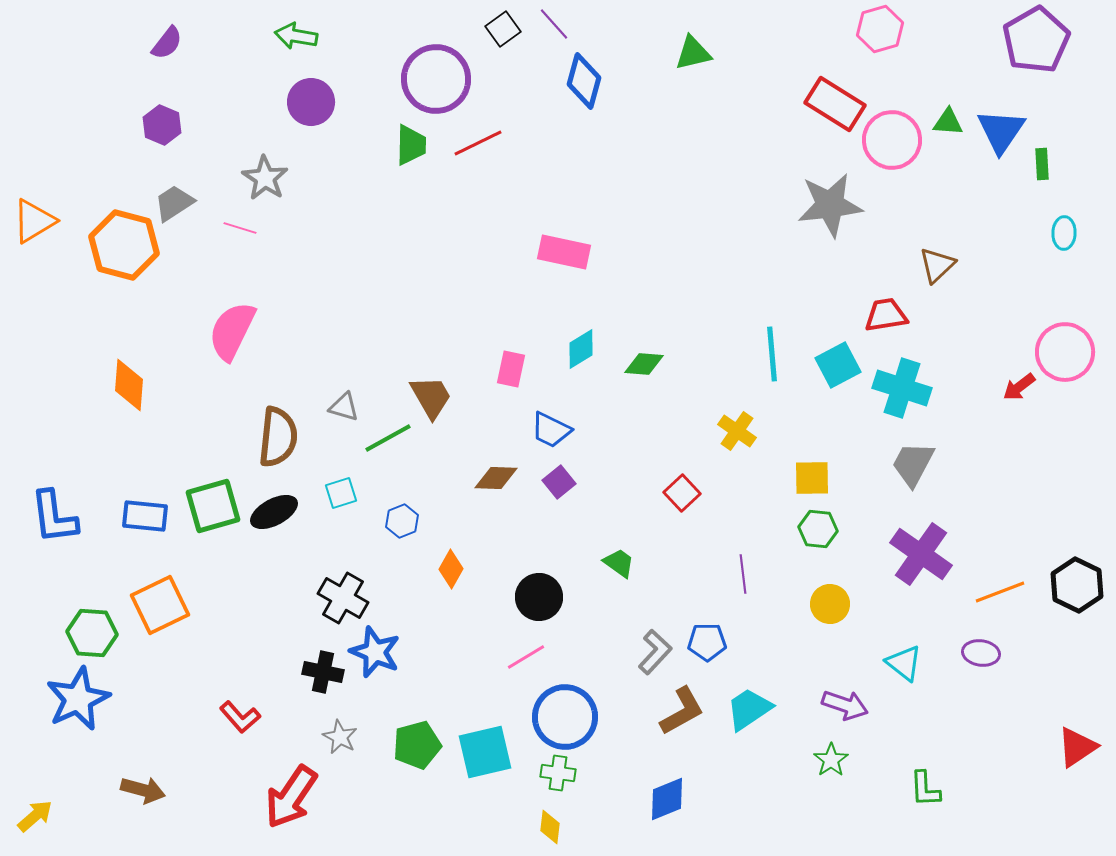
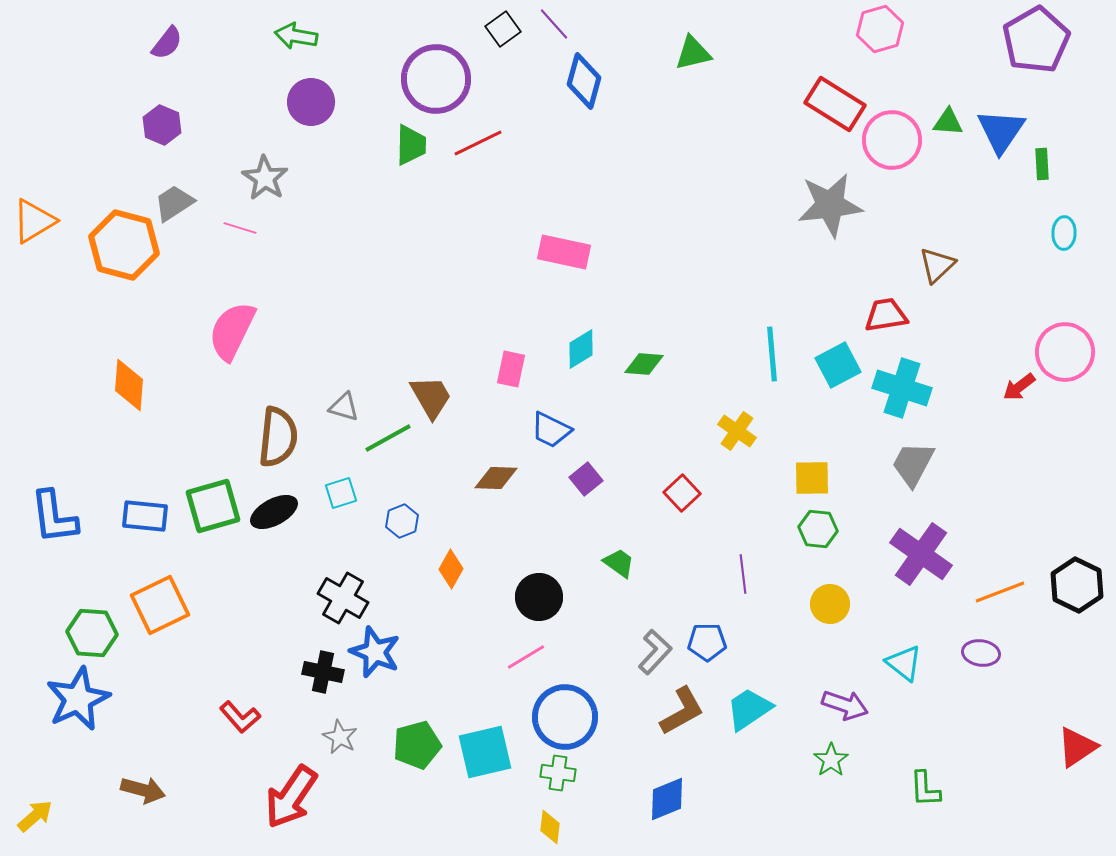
purple square at (559, 482): moved 27 px right, 3 px up
